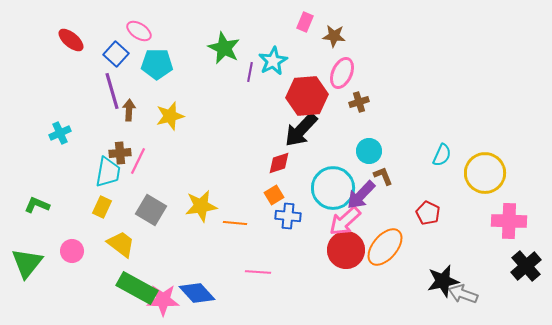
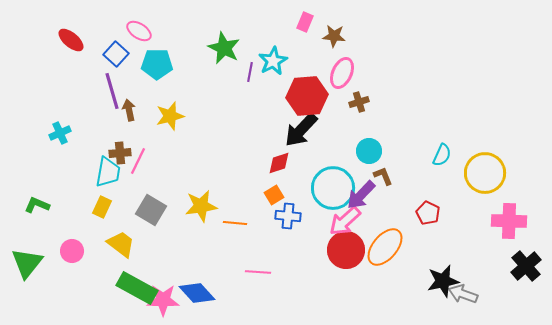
brown arrow at (129, 110): rotated 15 degrees counterclockwise
